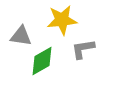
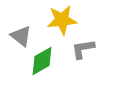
gray triangle: rotated 30 degrees clockwise
